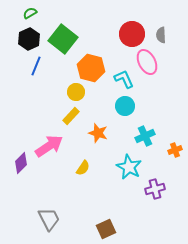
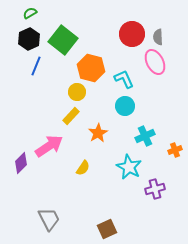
gray semicircle: moved 3 px left, 2 px down
green square: moved 1 px down
pink ellipse: moved 8 px right
yellow circle: moved 1 px right
orange star: rotated 24 degrees clockwise
brown square: moved 1 px right
